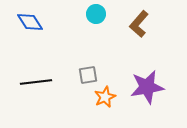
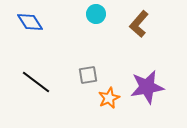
black line: rotated 44 degrees clockwise
orange star: moved 4 px right, 1 px down
